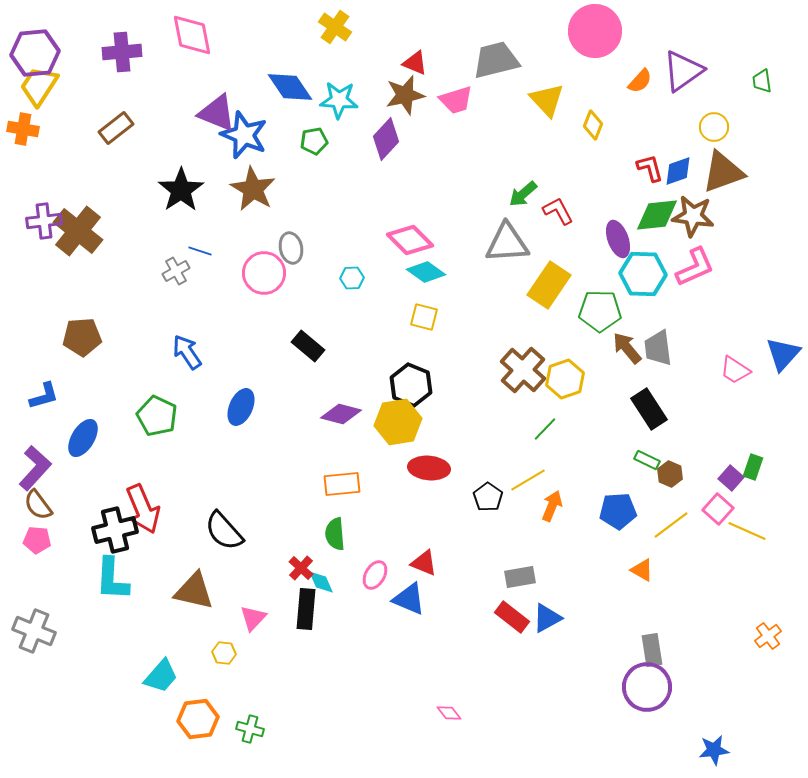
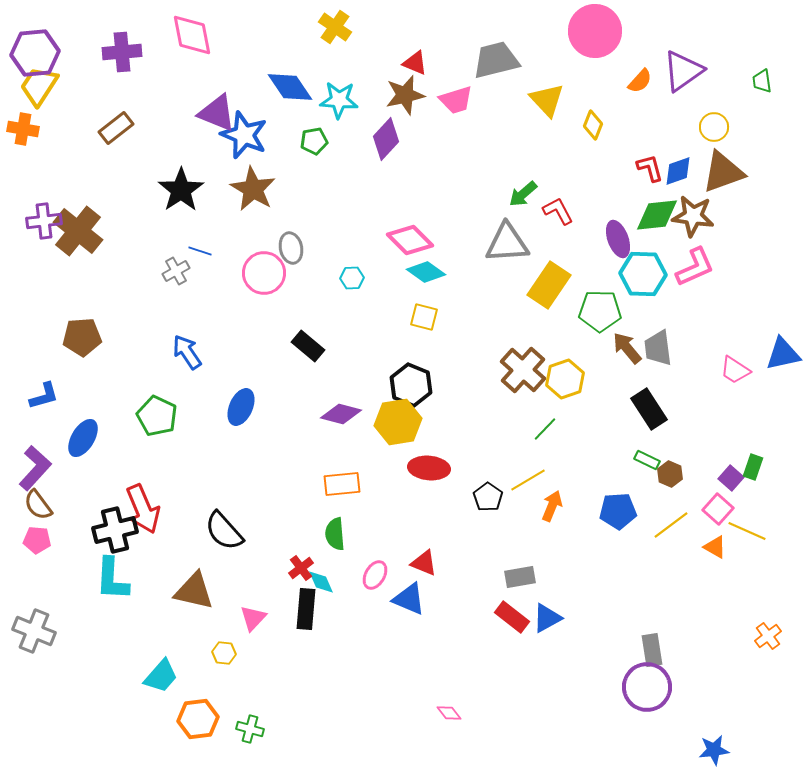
blue triangle at (783, 354): rotated 36 degrees clockwise
red cross at (301, 568): rotated 10 degrees clockwise
orange triangle at (642, 570): moved 73 px right, 23 px up
